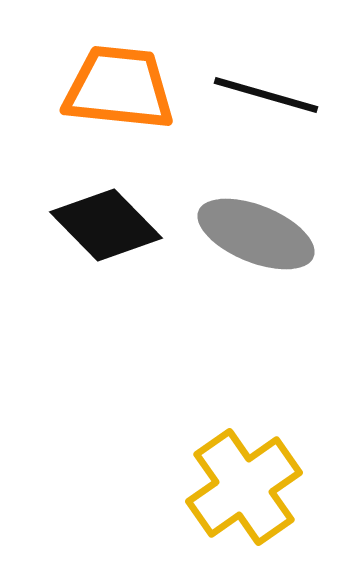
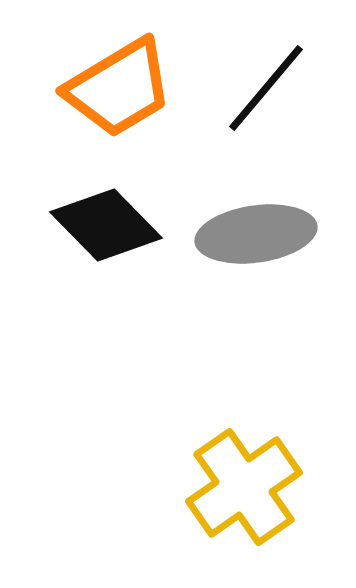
orange trapezoid: rotated 143 degrees clockwise
black line: moved 7 px up; rotated 66 degrees counterclockwise
gray ellipse: rotated 30 degrees counterclockwise
